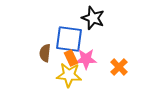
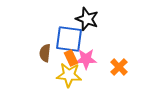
black star: moved 6 px left, 1 px down
